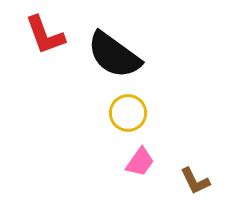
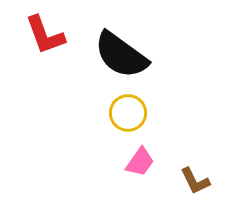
black semicircle: moved 7 px right
